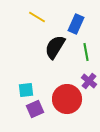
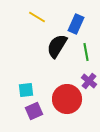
black semicircle: moved 2 px right, 1 px up
purple square: moved 1 px left, 2 px down
